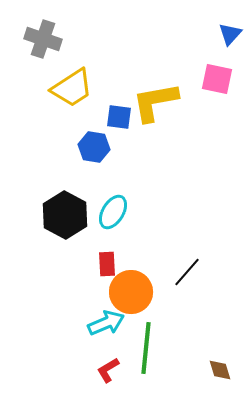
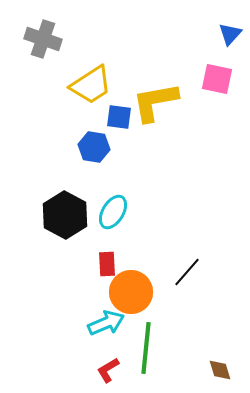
yellow trapezoid: moved 19 px right, 3 px up
